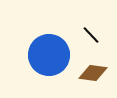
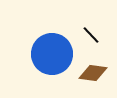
blue circle: moved 3 px right, 1 px up
